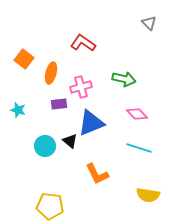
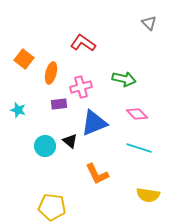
blue triangle: moved 3 px right
yellow pentagon: moved 2 px right, 1 px down
